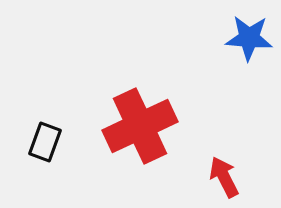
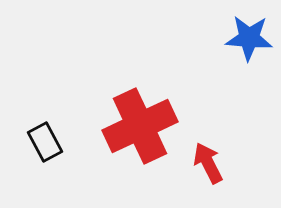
black rectangle: rotated 48 degrees counterclockwise
red arrow: moved 16 px left, 14 px up
